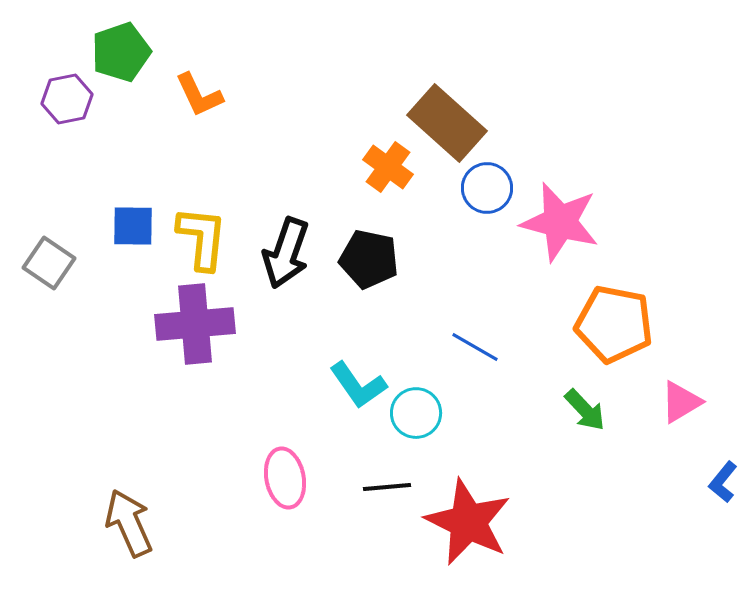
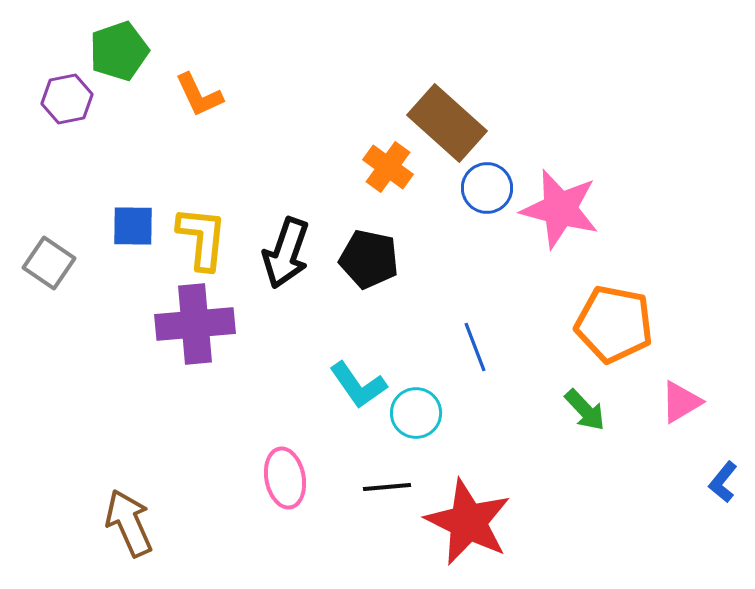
green pentagon: moved 2 px left, 1 px up
pink star: moved 13 px up
blue line: rotated 39 degrees clockwise
